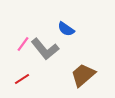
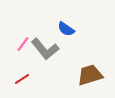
brown trapezoid: moved 7 px right; rotated 24 degrees clockwise
